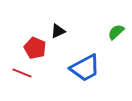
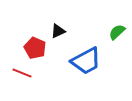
green semicircle: moved 1 px right
blue trapezoid: moved 1 px right, 7 px up
